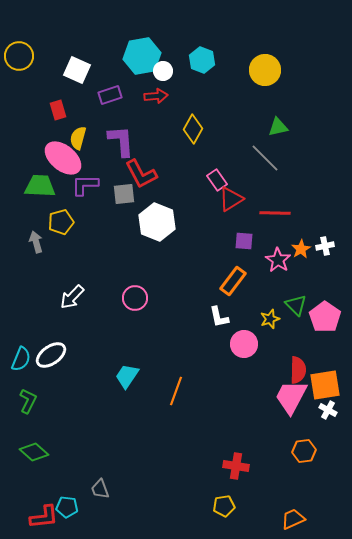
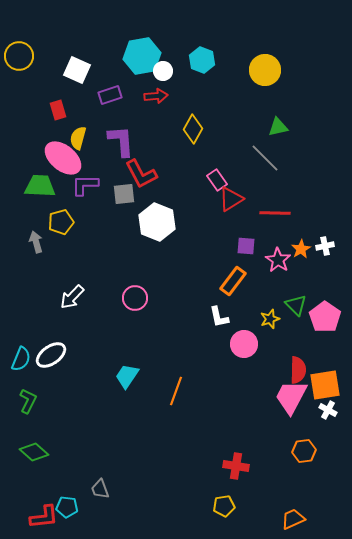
purple square at (244, 241): moved 2 px right, 5 px down
